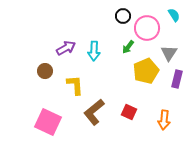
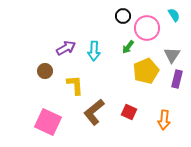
gray triangle: moved 3 px right, 2 px down
